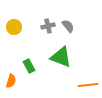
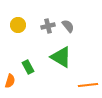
yellow circle: moved 4 px right, 2 px up
green triangle: rotated 10 degrees clockwise
green rectangle: moved 1 px left, 1 px down
orange semicircle: moved 1 px left
